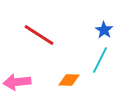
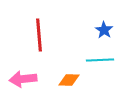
red line: rotated 52 degrees clockwise
cyan line: rotated 60 degrees clockwise
pink arrow: moved 6 px right, 3 px up
